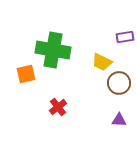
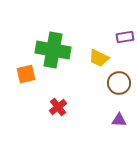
yellow trapezoid: moved 3 px left, 4 px up
